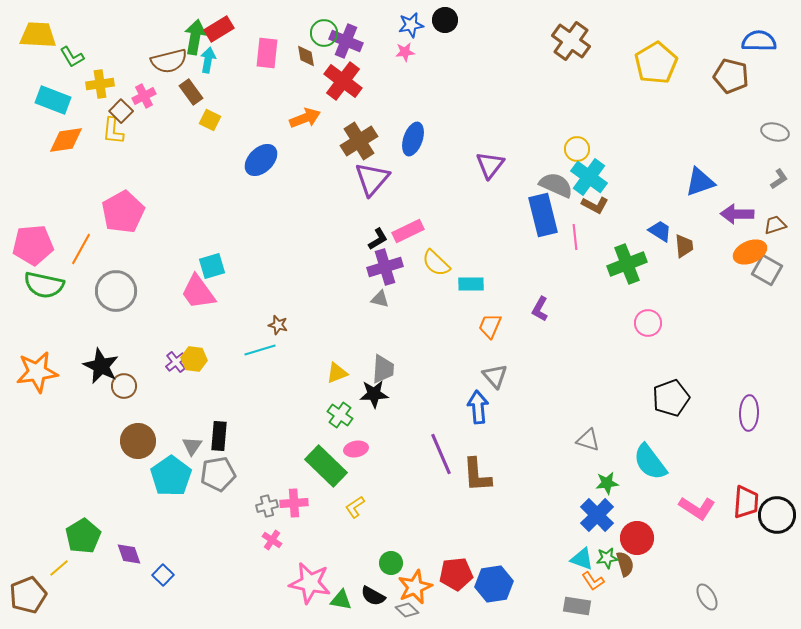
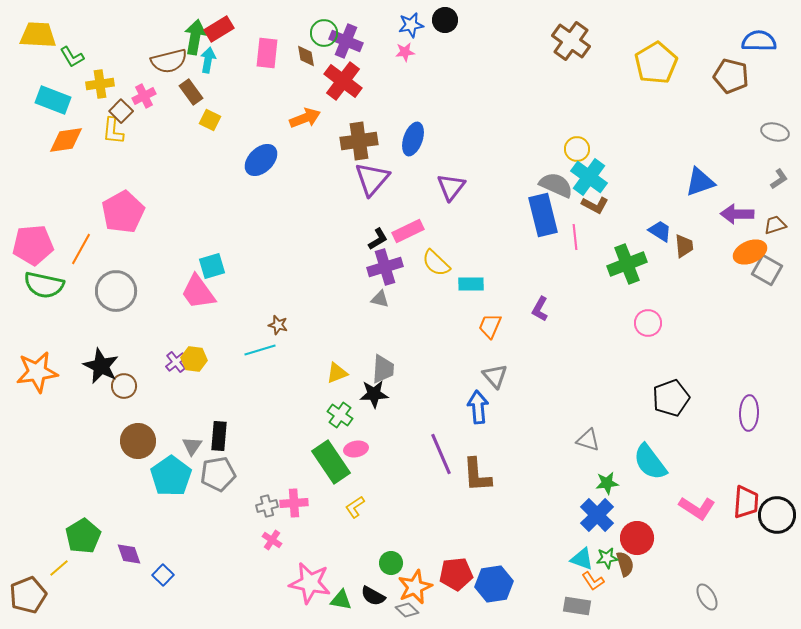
brown cross at (359, 141): rotated 24 degrees clockwise
purple triangle at (490, 165): moved 39 px left, 22 px down
green rectangle at (326, 466): moved 5 px right, 4 px up; rotated 12 degrees clockwise
